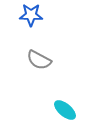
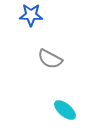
gray semicircle: moved 11 px right, 1 px up
